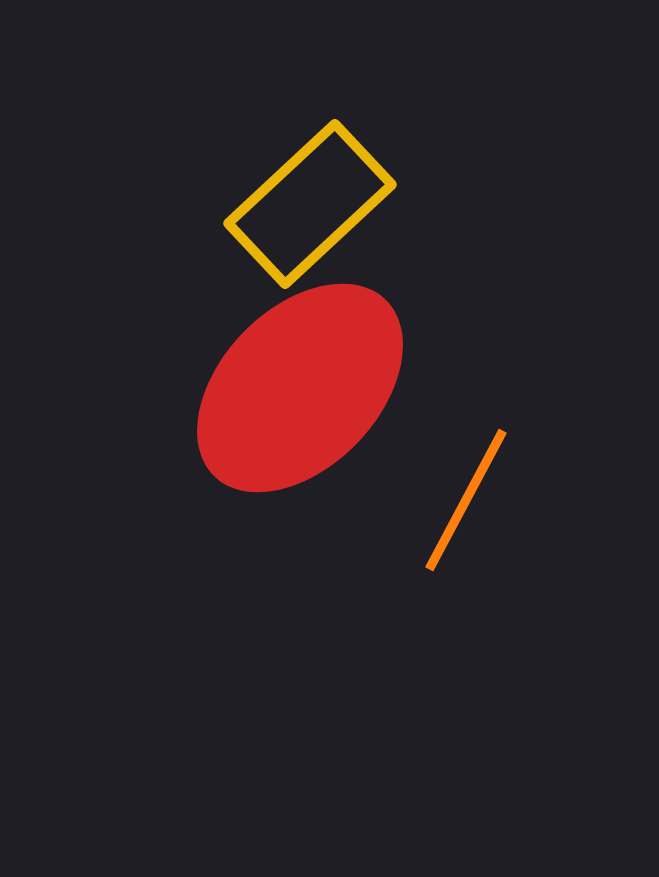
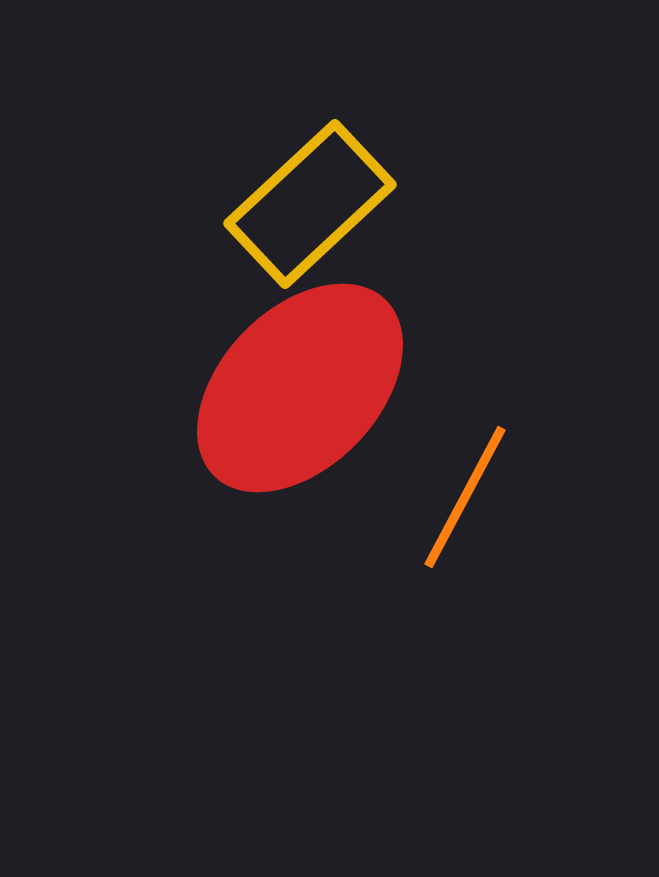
orange line: moved 1 px left, 3 px up
